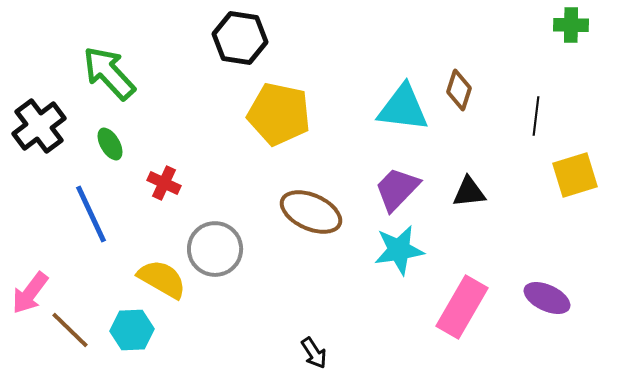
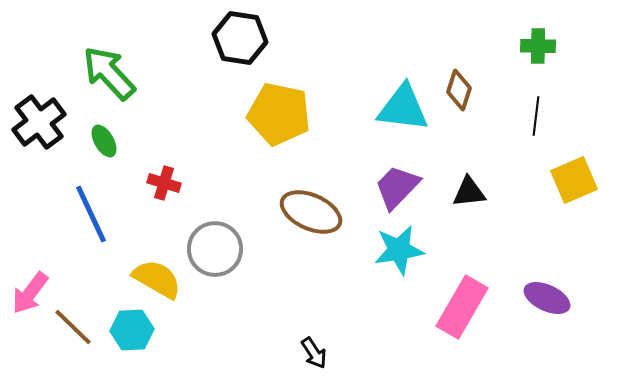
green cross: moved 33 px left, 21 px down
black cross: moved 4 px up
green ellipse: moved 6 px left, 3 px up
yellow square: moved 1 px left, 5 px down; rotated 6 degrees counterclockwise
red cross: rotated 8 degrees counterclockwise
purple trapezoid: moved 2 px up
yellow semicircle: moved 5 px left
brown line: moved 3 px right, 3 px up
